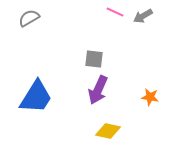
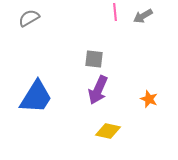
pink line: rotated 60 degrees clockwise
orange star: moved 1 px left, 2 px down; rotated 12 degrees clockwise
